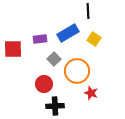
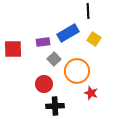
purple rectangle: moved 3 px right, 3 px down
